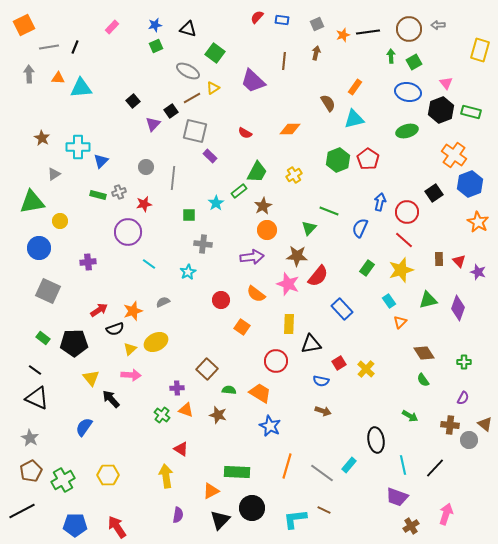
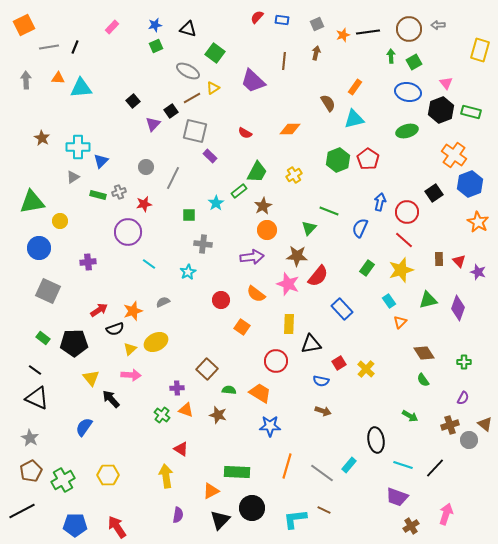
gray arrow at (29, 74): moved 3 px left, 6 px down
gray triangle at (54, 174): moved 19 px right, 3 px down
gray line at (173, 178): rotated 20 degrees clockwise
brown cross at (450, 425): rotated 24 degrees counterclockwise
blue star at (270, 426): rotated 25 degrees counterclockwise
cyan line at (403, 465): rotated 60 degrees counterclockwise
